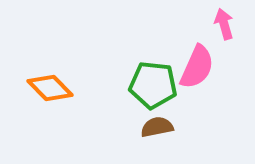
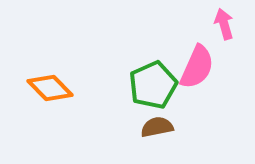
green pentagon: rotated 30 degrees counterclockwise
